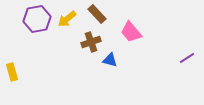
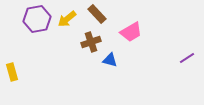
pink trapezoid: rotated 80 degrees counterclockwise
